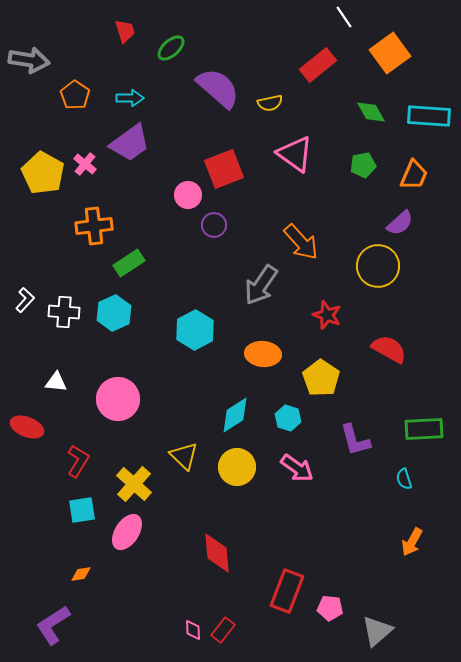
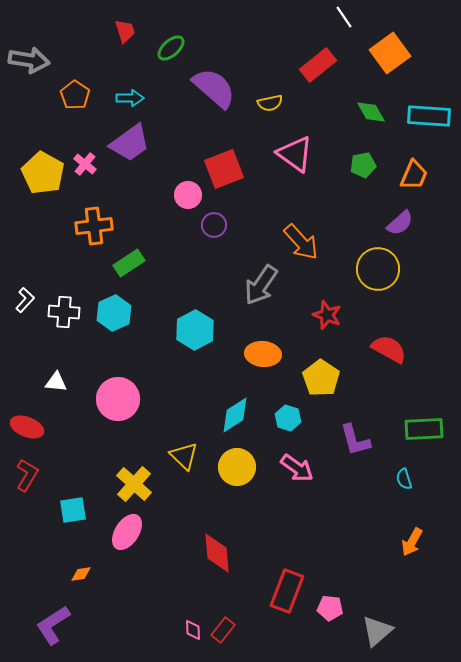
purple semicircle at (218, 88): moved 4 px left
yellow circle at (378, 266): moved 3 px down
red L-shape at (78, 461): moved 51 px left, 14 px down
cyan square at (82, 510): moved 9 px left
